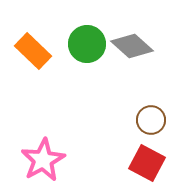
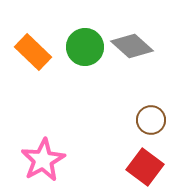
green circle: moved 2 px left, 3 px down
orange rectangle: moved 1 px down
red square: moved 2 px left, 4 px down; rotated 9 degrees clockwise
